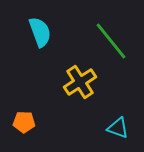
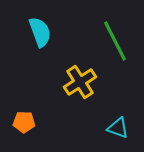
green line: moved 4 px right; rotated 12 degrees clockwise
